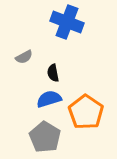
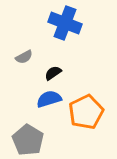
blue cross: moved 2 px left, 1 px down
black semicircle: rotated 66 degrees clockwise
orange pentagon: rotated 12 degrees clockwise
gray pentagon: moved 17 px left, 3 px down
